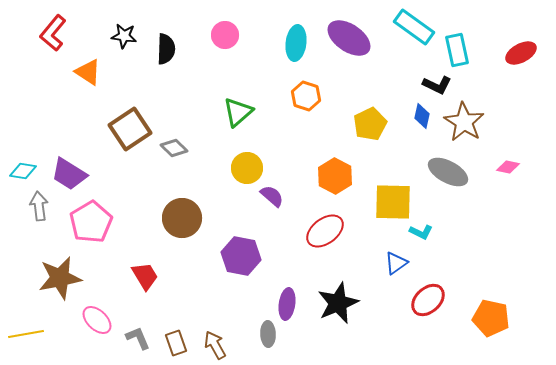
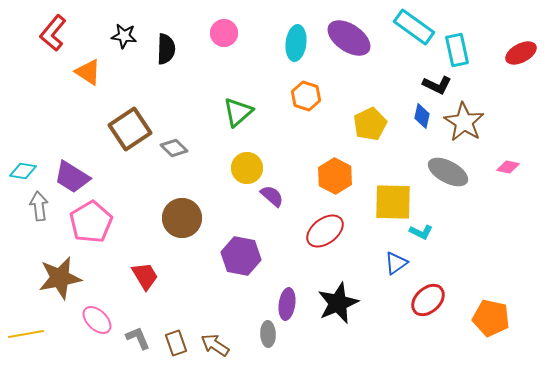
pink circle at (225, 35): moved 1 px left, 2 px up
purple trapezoid at (69, 174): moved 3 px right, 3 px down
brown arrow at (215, 345): rotated 28 degrees counterclockwise
